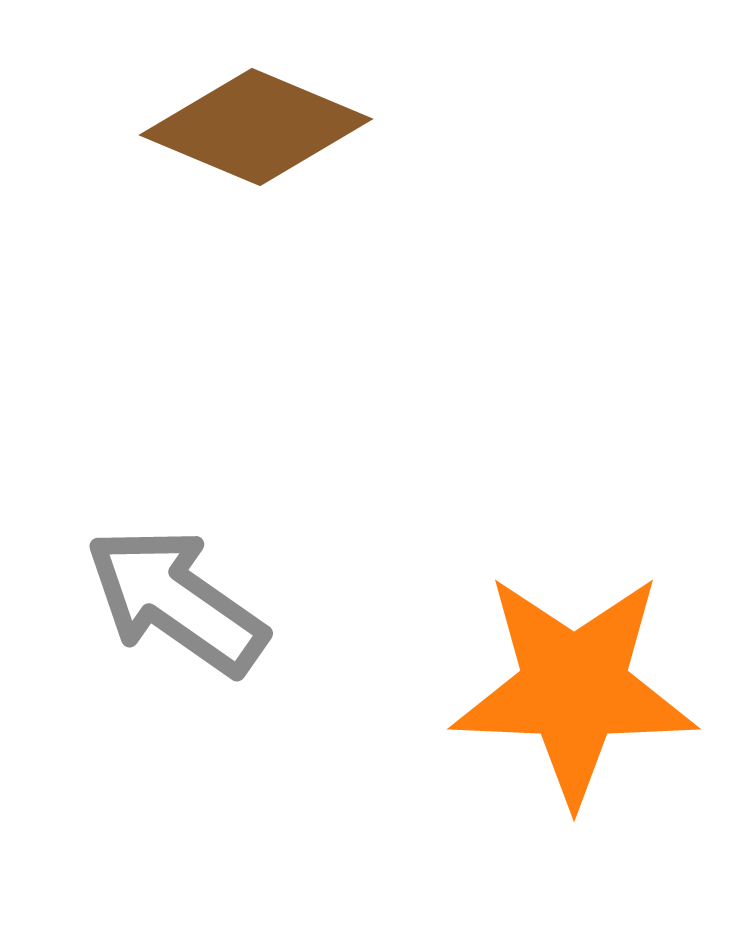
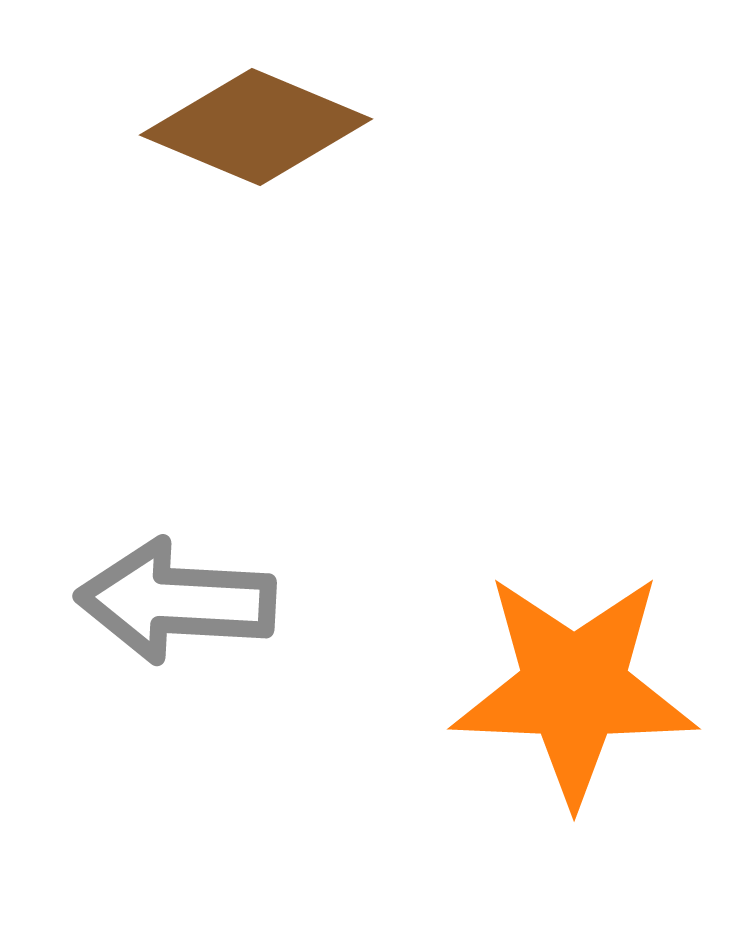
gray arrow: rotated 32 degrees counterclockwise
